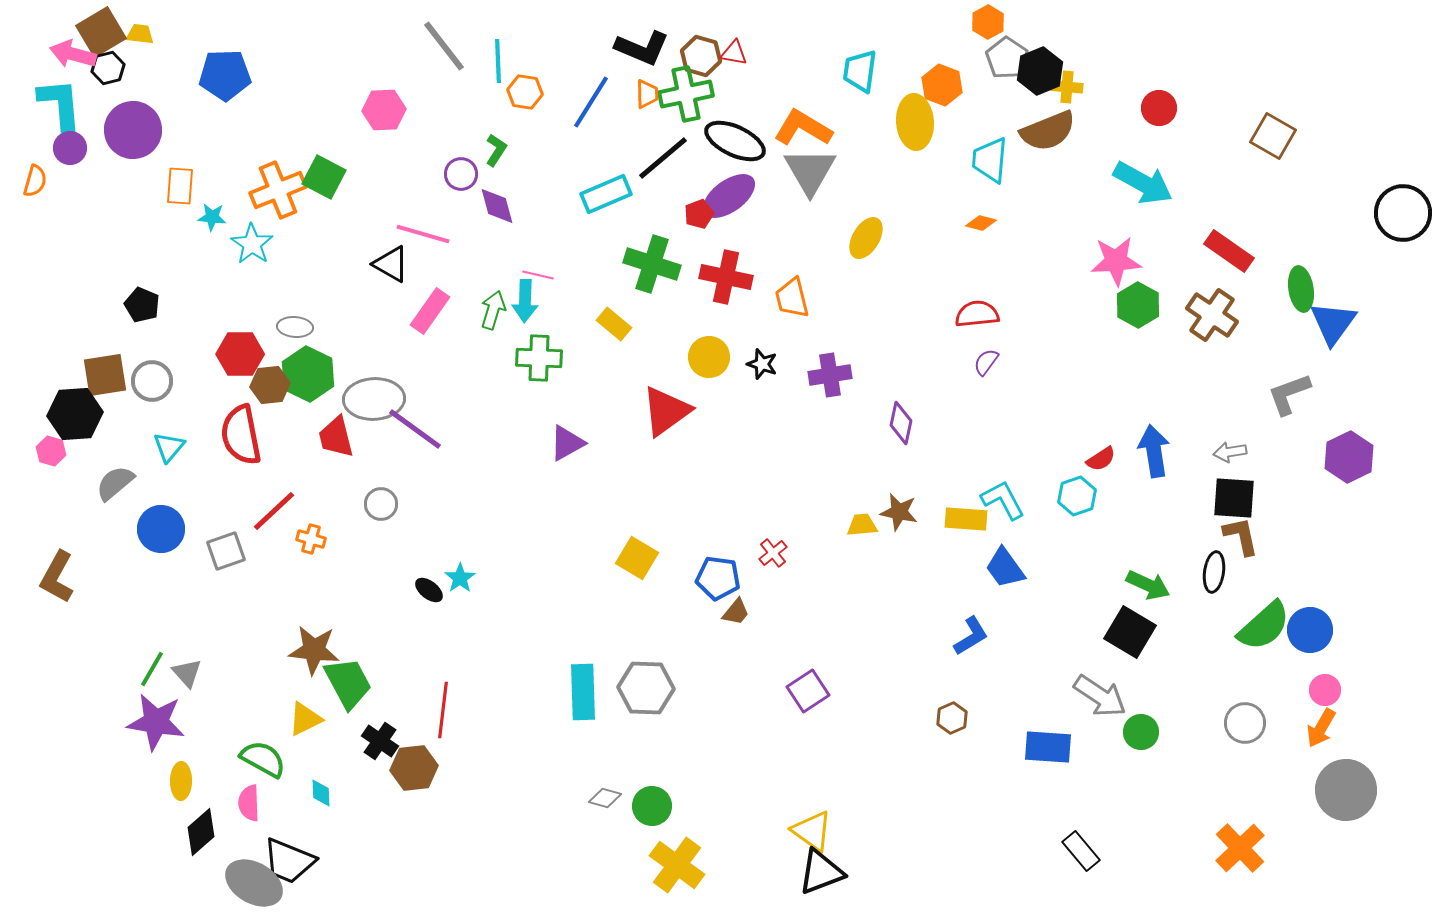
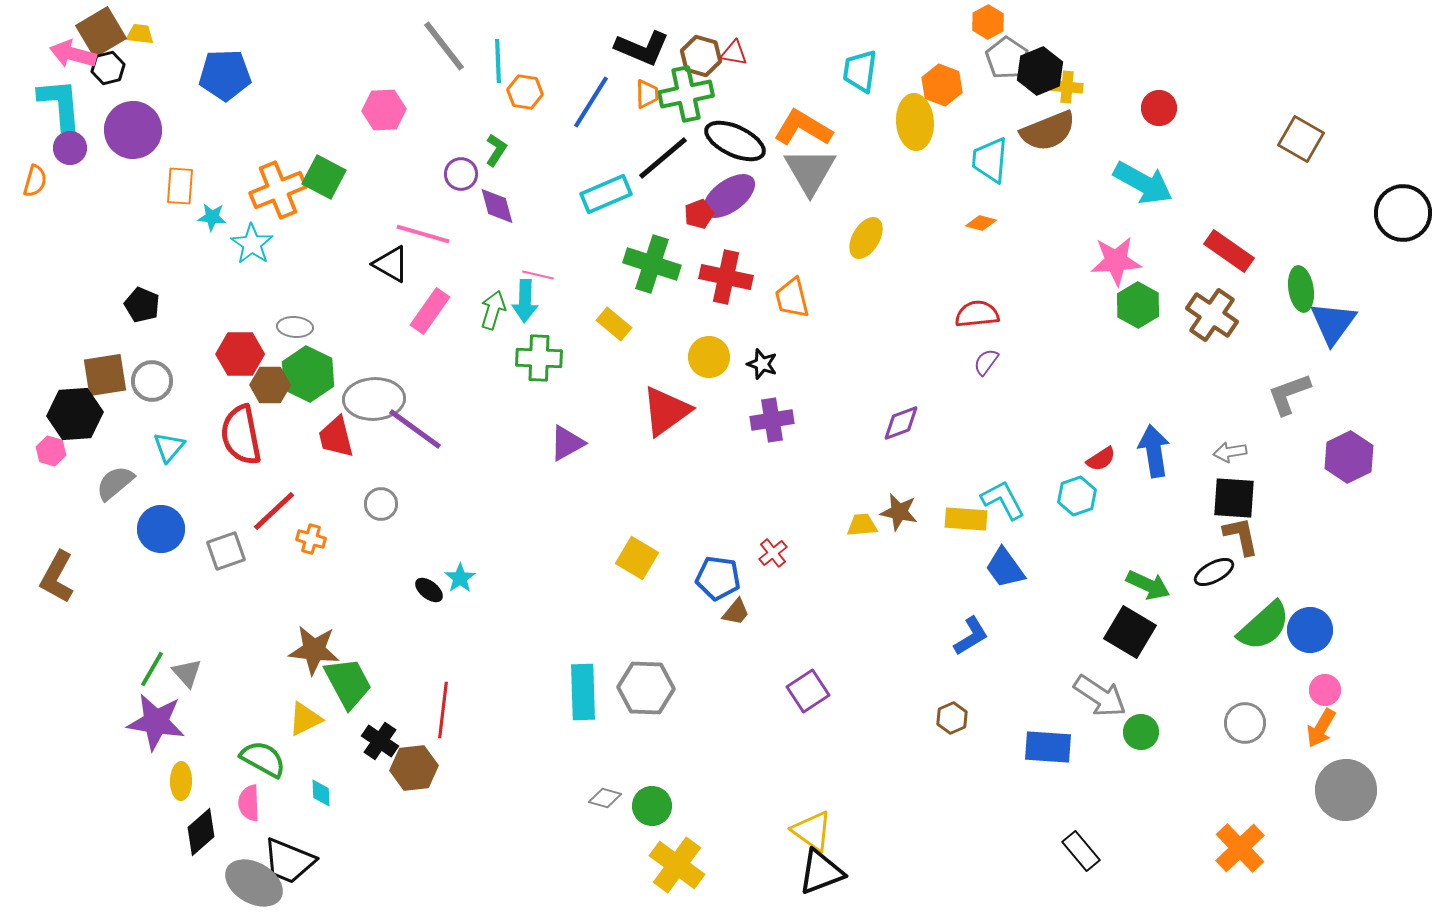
brown square at (1273, 136): moved 28 px right, 3 px down
purple cross at (830, 375): moved 58 px left, 45 px down
brown hexagon at (270, 385): rotated 6 degrees clockwise
purple diamond at (901, 423): rotated 57 degrees clockwise
black ellipse at (1214, 572): rotated 54 degrees clockwise
